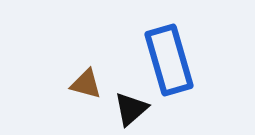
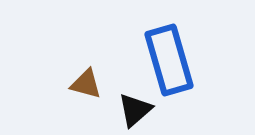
black triangle: moved 4 px right, 1 px down
